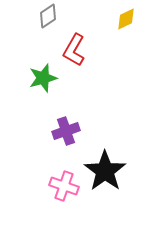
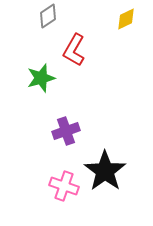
green star: moved 2 px left
